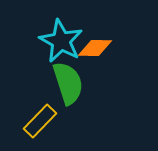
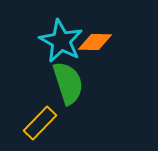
orange diamond: moved 6 px up
yellow rectangle: moved 2 px down
